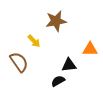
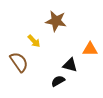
brown star: rotated 20 degrees clockwise
black triangle: moved 1 px right; rotated 21 degrees clockwise
